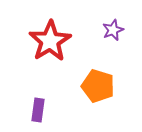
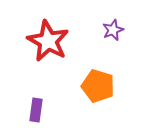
red star: moved 2 px left; rotated 12 degrees counterclockwise
purple rectangle: moved 2 px left
